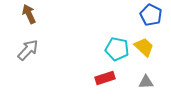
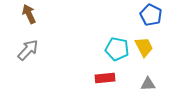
yellow trapezoid: rotated 20 degrees clockwise
red rectangle: rotated 12 degrees clockwise
gray triangle: moved 2 px right, 2 px down
